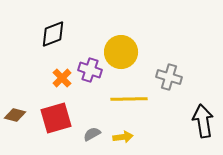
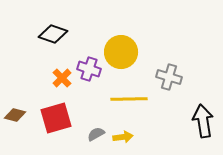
black diamond: rotated 40 degrees clockwise
purple cross: moved 1 px left, 1 px up
gray semicircle: moved 4 px right
